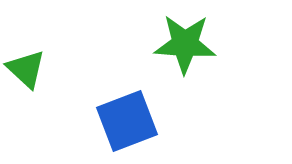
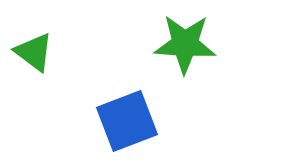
green triangle: moved 8 px right, 17 px up; rotated 6 degrees counterclockwise
